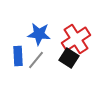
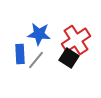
red cross: moved 1 px down
blue rectangle: moved 2 px right, 2 px up
